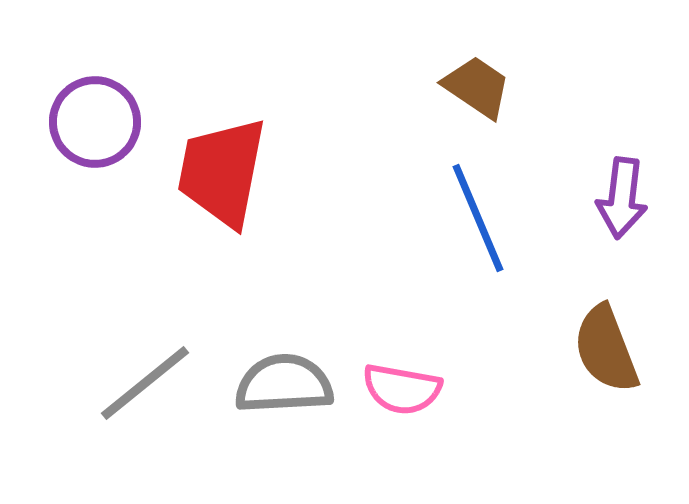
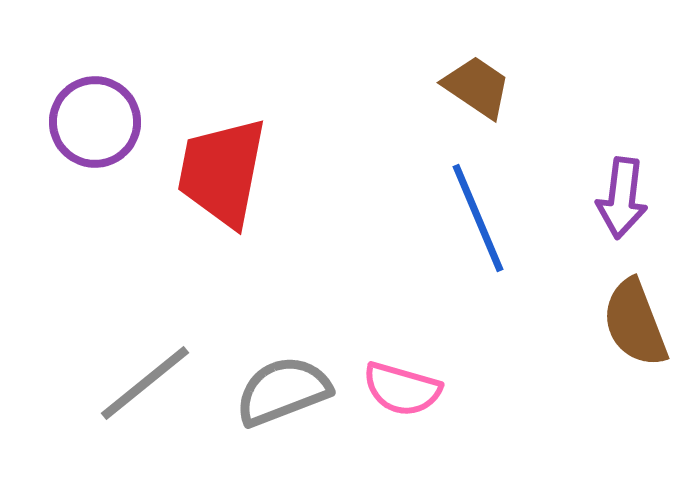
brown semicircle: moved 29 px right, 26 px up
gray semicircle: moved 1 px left, 7 px down; rotated 18 degrees counterclockwise
pink semicircle: rotated 6 degrees clockwise
